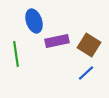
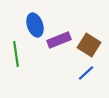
blue ellipse: moved 1 px right, 4 px down
purple rectangle: moved 2 px right, 1 px up; rotated 10 degrees counterclockwise
